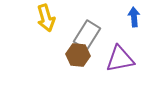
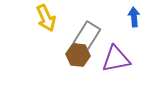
yellow arrow: rotated 8 degrees counterclockwise
gray rectangle: moved 1 px down
purple triangle: moved 4 px left
